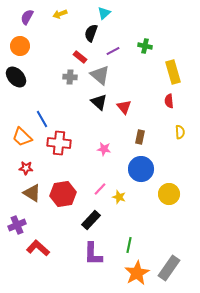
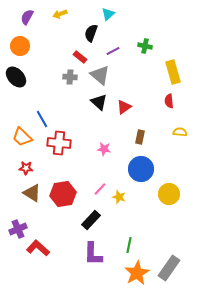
cyan triangle: moved 4 px right, 1 px down
red triangle: rotated 35 degrees clockwise
yellow semicircle: rotated 80 degrees counterclockwise
purple cross: moved 1 px right, 4 px down
